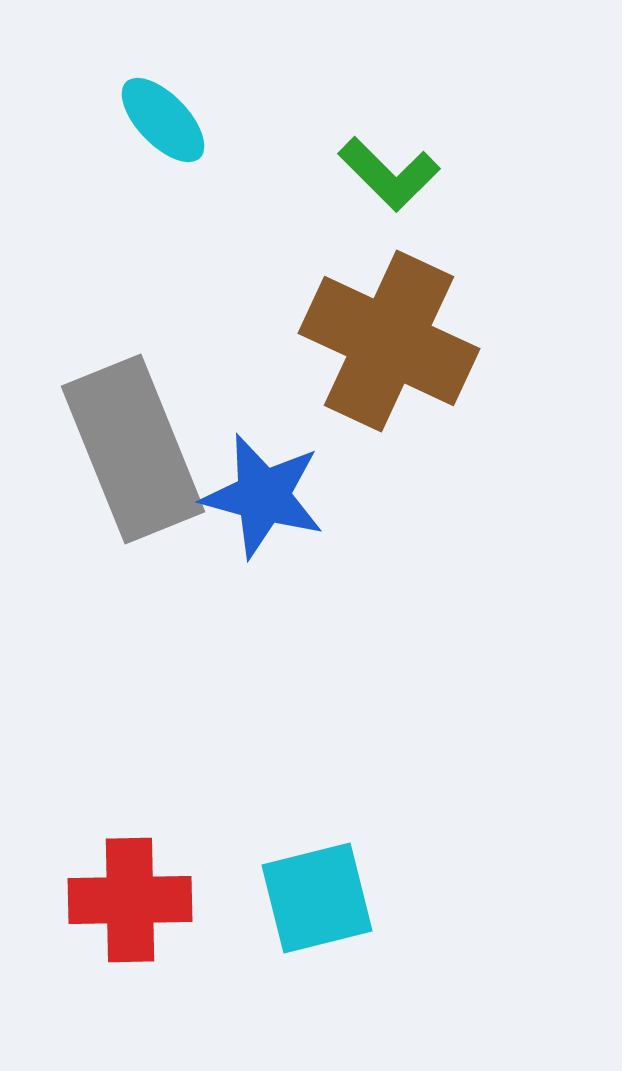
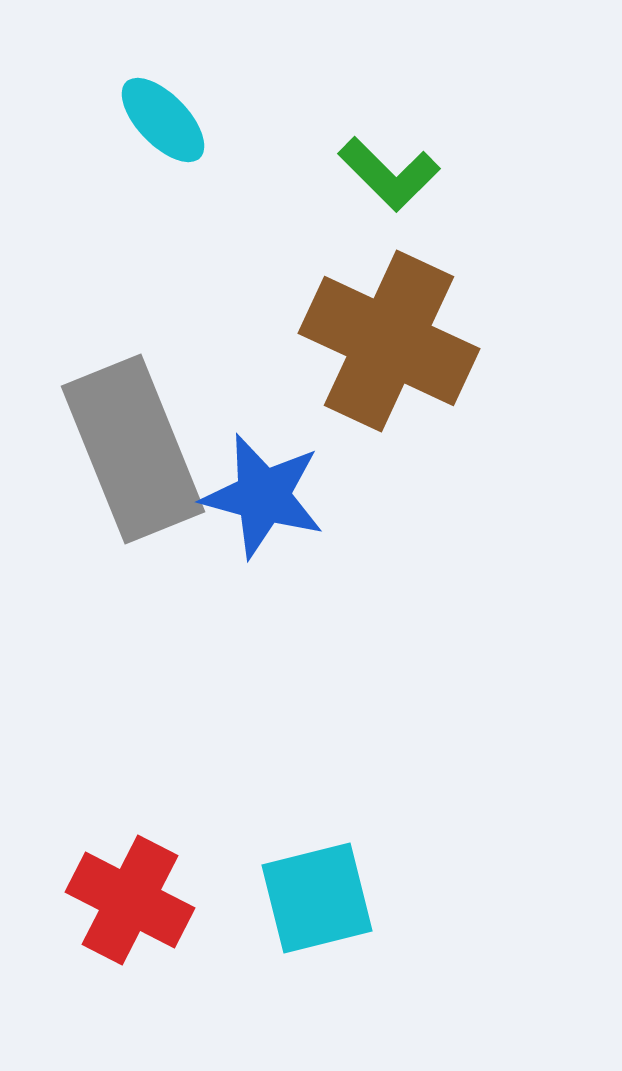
red cross: rotated 28 degrees clockwise
